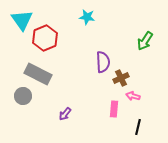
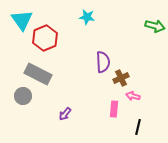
green arrow: moved 10 px right, 15 px up; rotated 108 degrees counterclockwise
